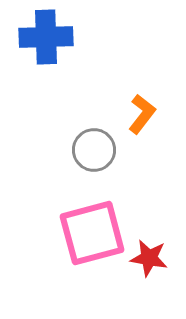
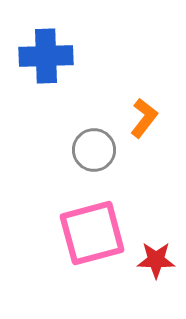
blue cross: moved 19 px down
orange L-shape: moved 2 px right, 4 px down
red star: moved 7 px right, 2 px down; rotated 9 degrees counterclockwise
